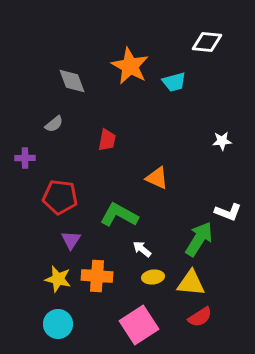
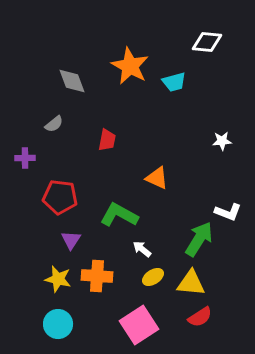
yellow ellipse: rotated 25 degrees counterclockwise
